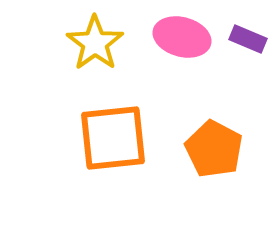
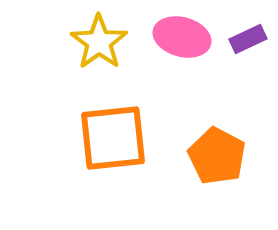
purple rectangle: rotated 48 degrees counterclockwise
yellow star: moved 4 px right, 1 px up
orange pentagon: moved 3 px right, 7 px down
